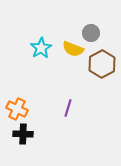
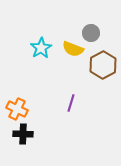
brown hexagon: moved 1 px right, 1 px down
purple line: moved 3 px right, 5 px up
